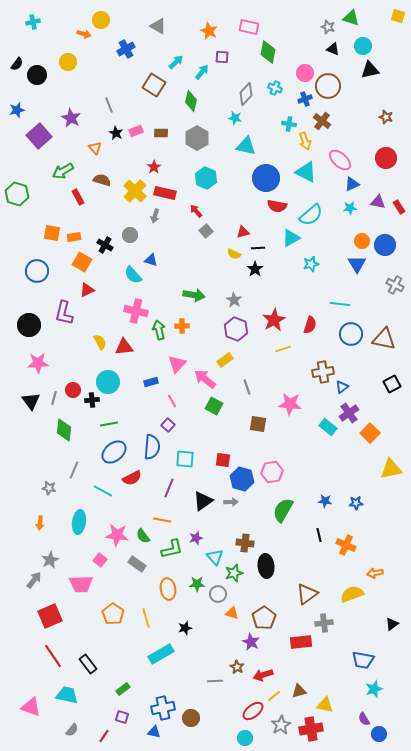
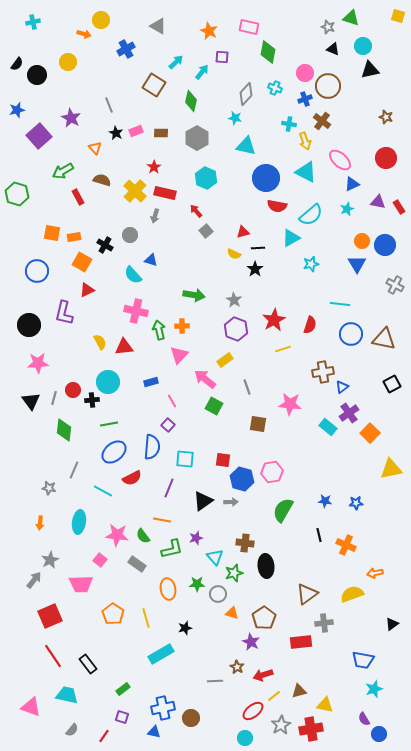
cyan star at (350, 208): moved 3 px left, 1 px down; rotated 16 degrees counterclockwise
pink triangle at (177, 364): moved 2 px right, 9 px up
